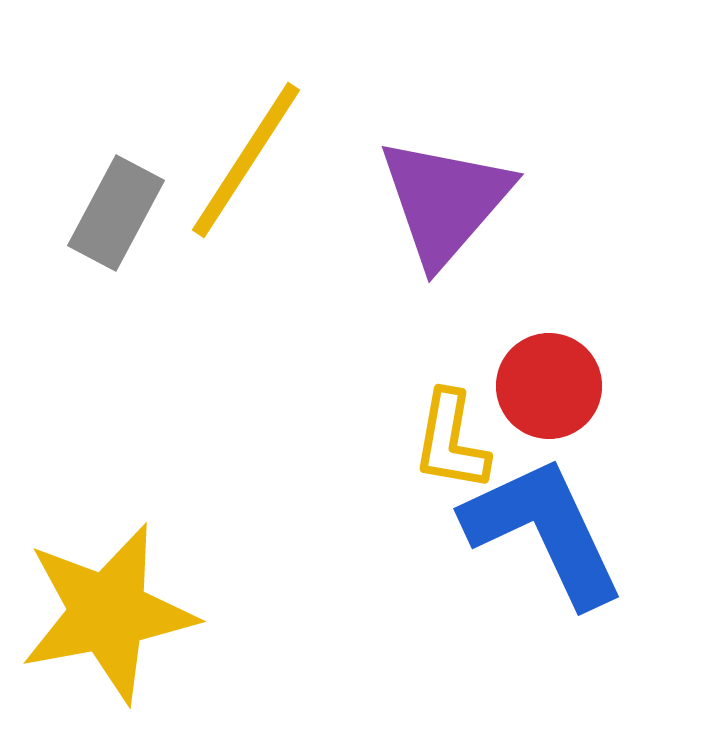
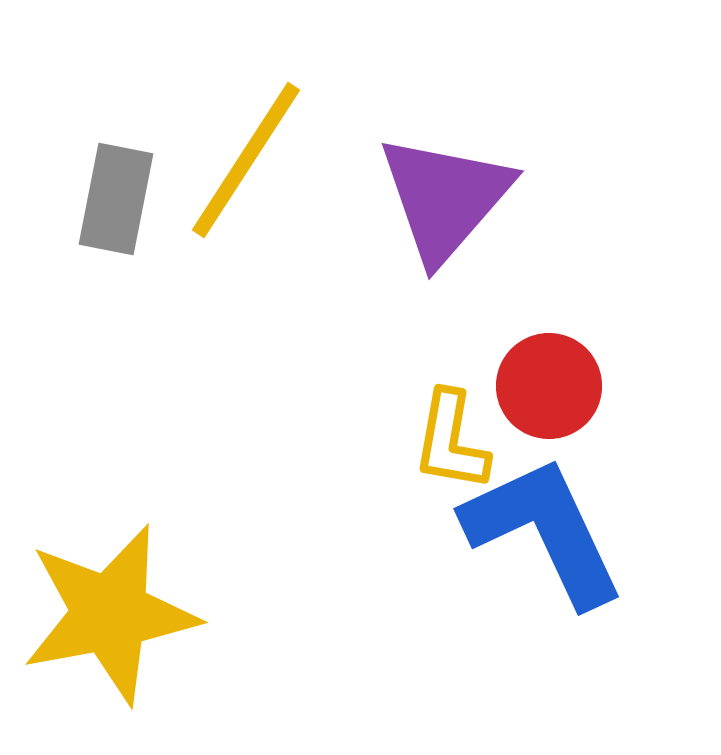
purple triangle: moved 3 px up
gray rectangle: moved 14 px up; rotated 17 degrees counterclockwise
yellow star: moved 2 px right, 1 px down
